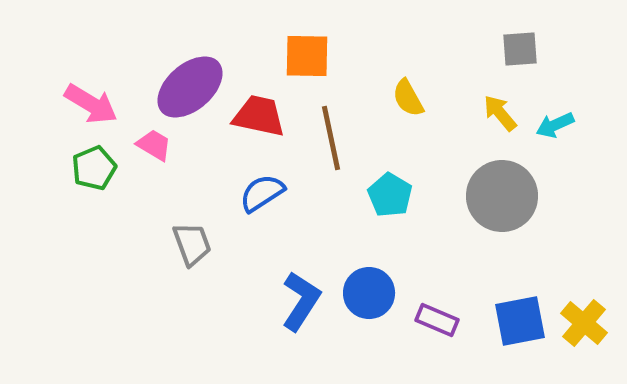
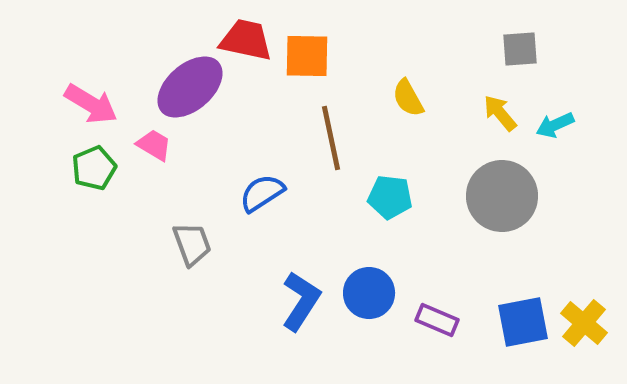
red trapezoid: moved 13 px left, 76 px up
cyan pentagon: moved 2 px down; rotated 24 degrees counterclockwise
blue square: moved 3 px right, 1 px down
